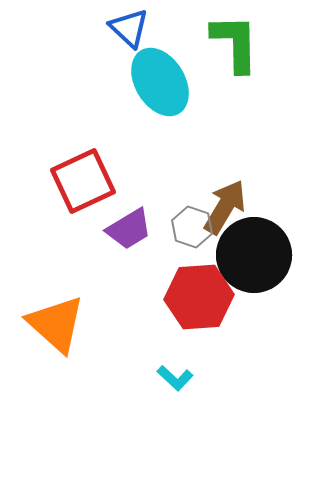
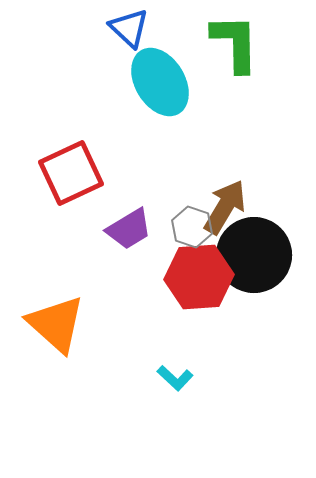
red square: moved 12 px left, 8 px up
red hexagon: moved 20 px up
